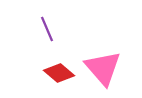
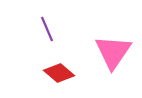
pink triangle: moved 10 px right, 16 px up; rotated 15 degrees clockwise
